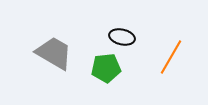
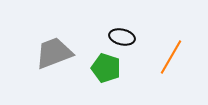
gray trapezoid: rotated 51 degrees counterclockwise
green pentagon: rotated 24 degrees clockwise
